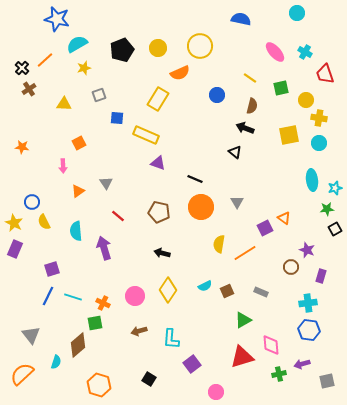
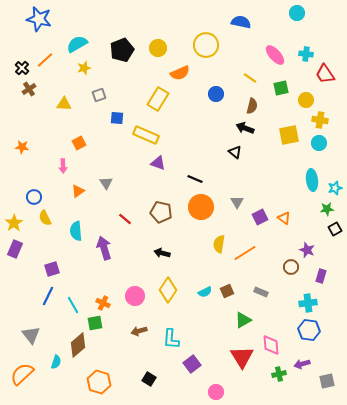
blue star at (57, 19): moved 18 px left
blue semicircle at (241, 19): moved 3 px down
yellow circle at (200, 46): moved 6 px right, 1 px up
pink ellipse at (275, 52): moved 3 px down
cyan cross at (305, 52): moved 1 px right, 2 px down; rotated 24 degrees counterclockwise
red trapezoid at (325, 74): rotated 15 degrees counterclockwise
blue circle at (217, 95): moved 1 px left, 1 px up
yellow cross at (319, 118): moved 1 px right, 2 px down
blue circle at (32, 202): moved 2 px right, 5 px up
brown pentagon at (159, 212): moved 2 px right
red line at (118, 216): moved 7 px right, 3 px down
yellow semicircle at (44, 222): moved 1 px right, 4 px up
yellow star at (14, 223): rotated 12 degrees clockwise
purple square at (265, 228): moved 5 px left, 11 px up
cyan semicircle at (205, 286): moved 6 px down
cyan line at (73, 297): moved 8 px down; rotated 42 degrees clockwise
red triangle at (242, 357): rotated 45 degrees counterclockwise
orange hexagon at (99, 385): moved 3 px up
